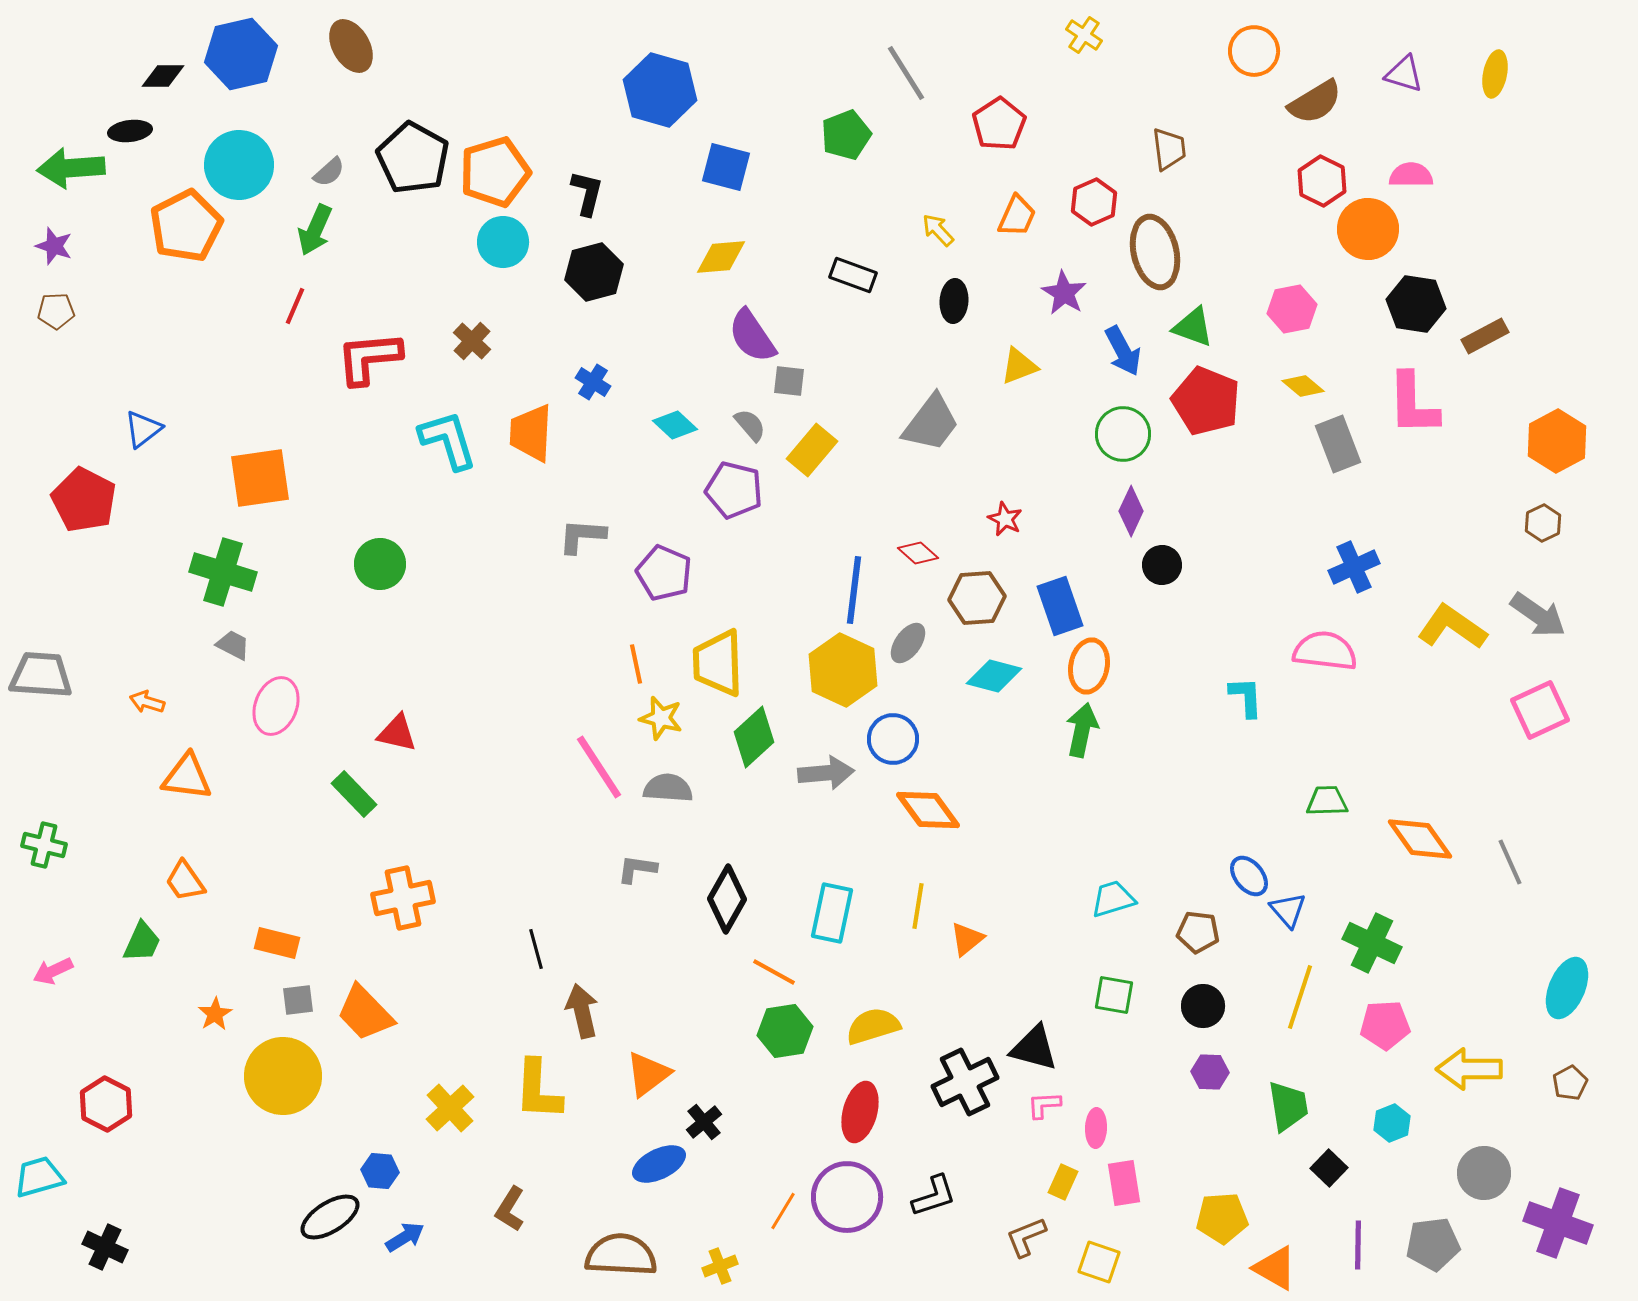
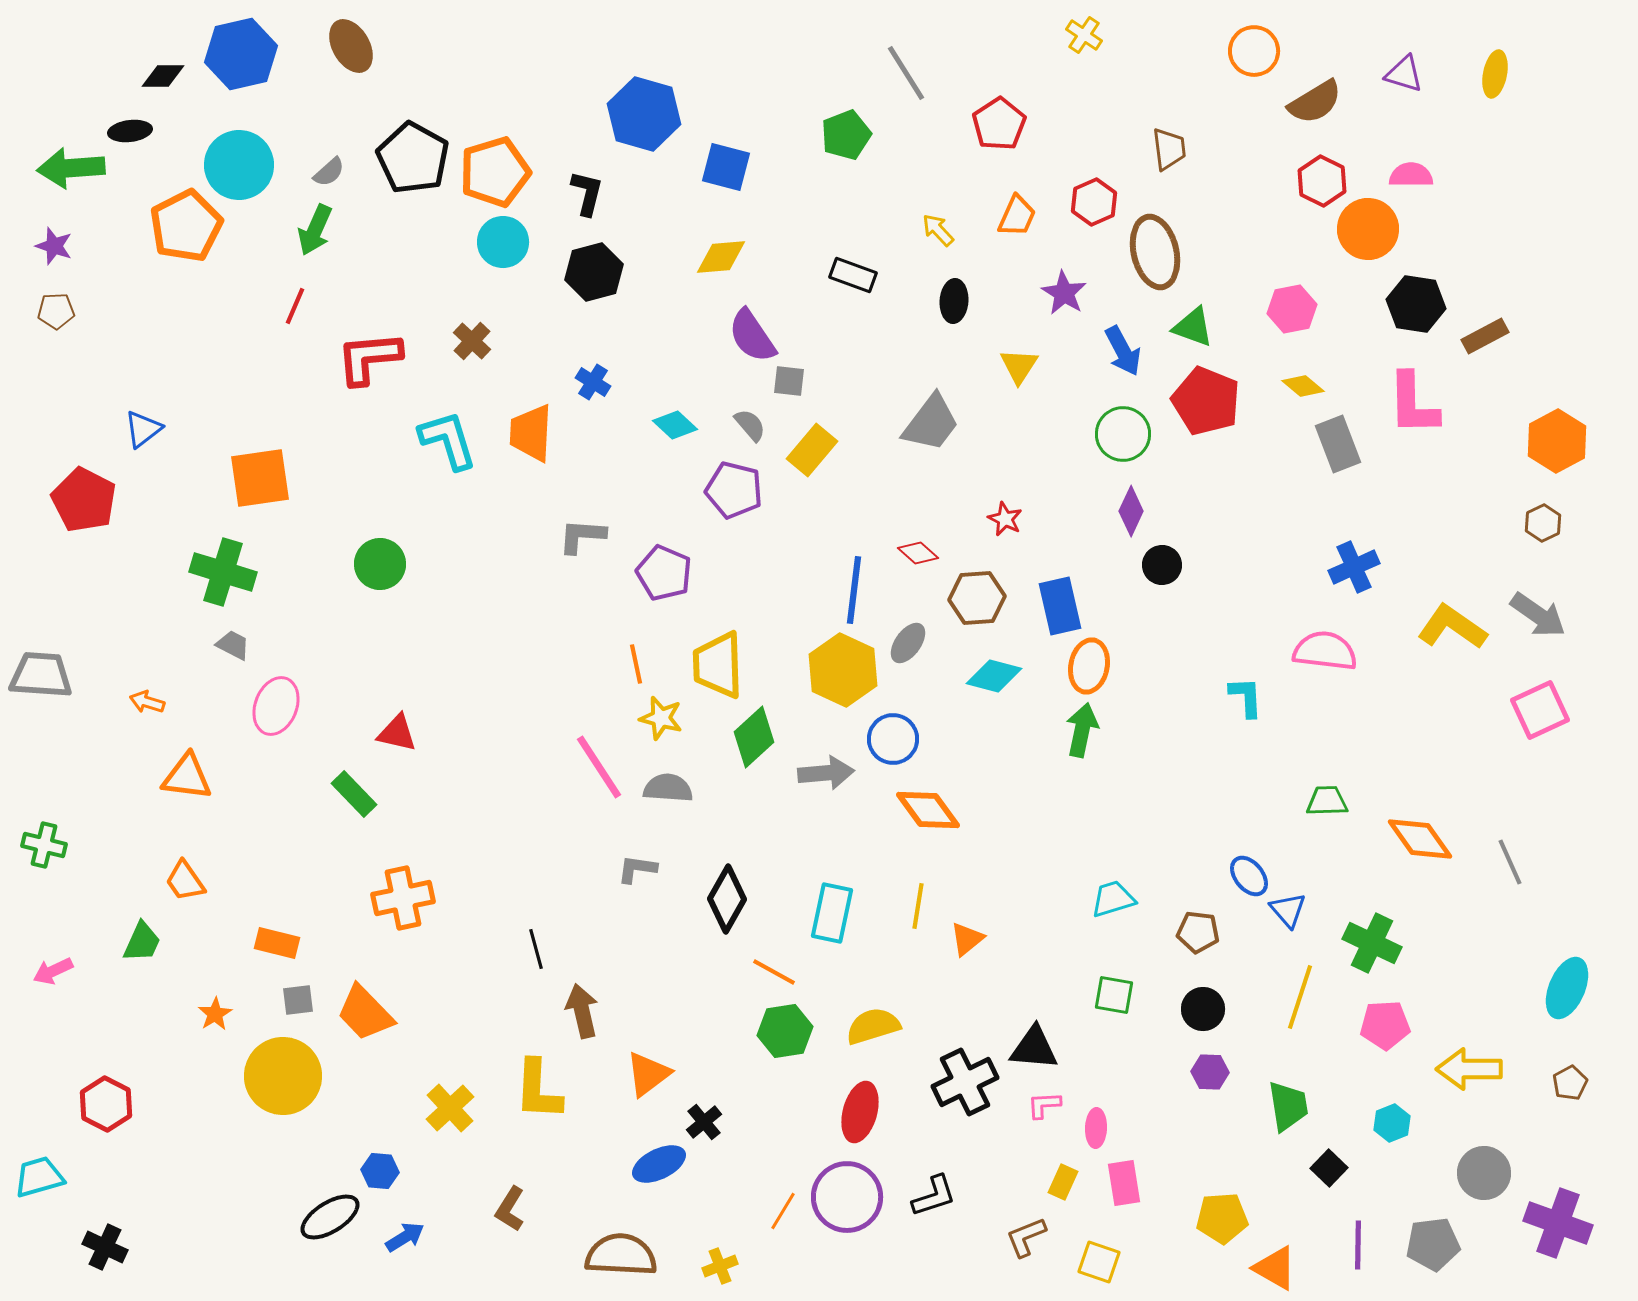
blue hexagon at (660, 90): moved 16 px left, 24 px down
yellow triangle at (1019, 366): rotated 36 degrees counterclockwise
blue rectangle at (1060, 606): rotated 6 degrees clockwise
yellow trapezoid at (718, 663): moved 2 px down
black circle at (1203, 1006): moved 3 px down
black triangle at (1034, 1048): rotated 10 degrees counterclockwise
